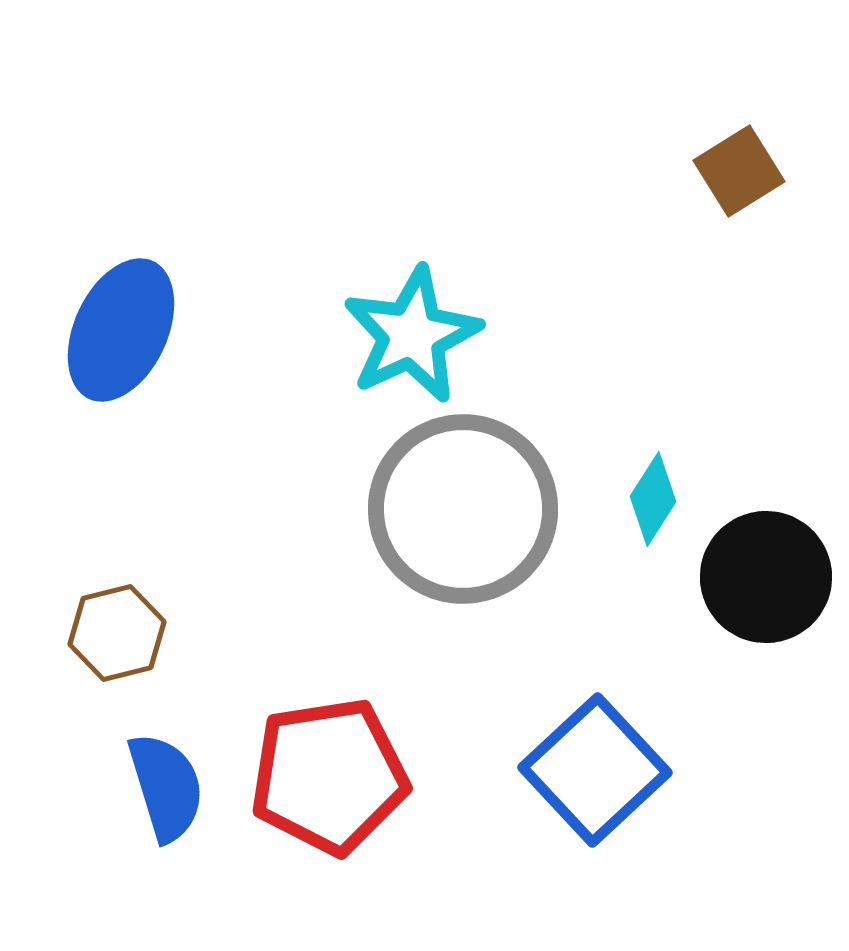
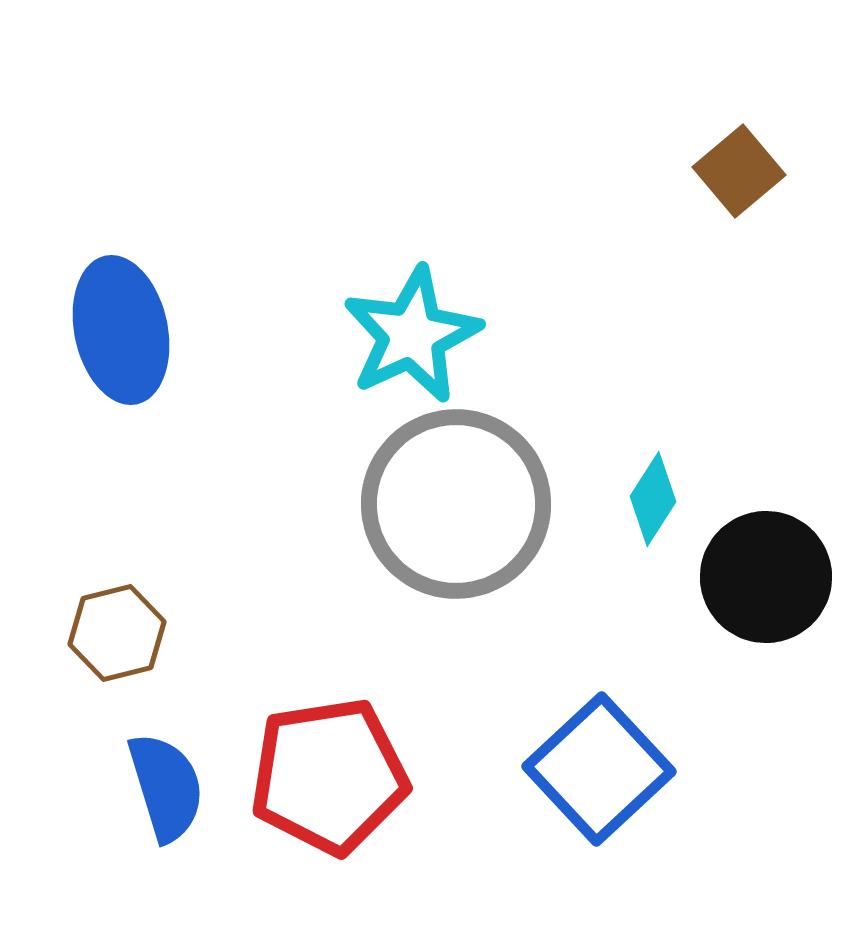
brown square: rotated 8 degrees counterclockwise
blue ellipse: rotated 37 degrees counterclockwise
gray circle: moved 7 px left, 5 px up
blue square: moved 4 px right, 1 px up
